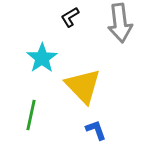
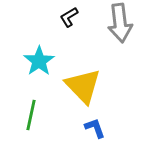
black L-shape: moved 1 px left
cyan star: moved 3 px left, 3 px down
blue L-shape: moved 1 px left, 2 px up
